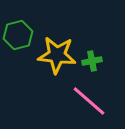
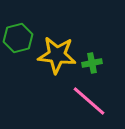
green hexagon: moved 3 px down
green cross: moved 2 px down
